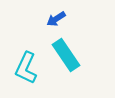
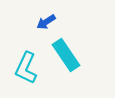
blue arrow: moved 10 px left, 3 px down
